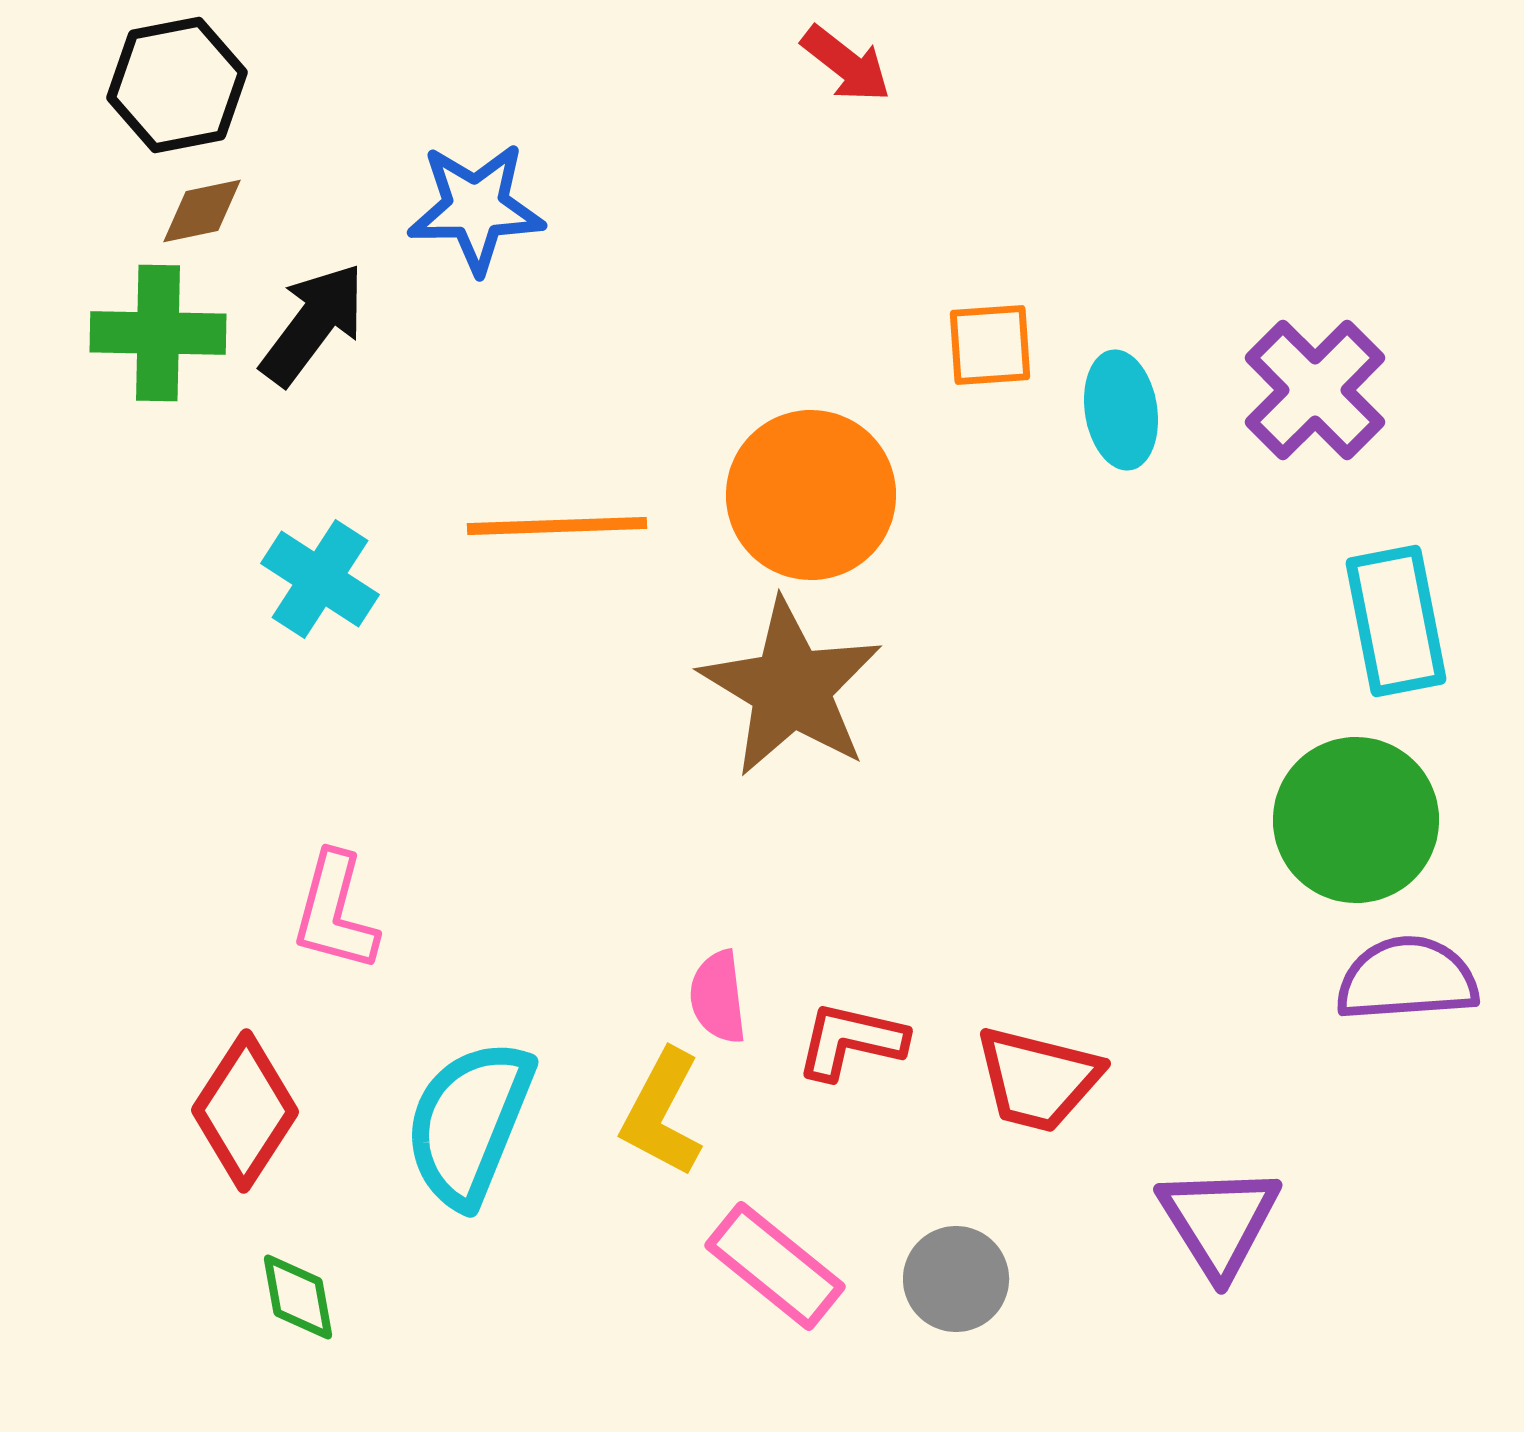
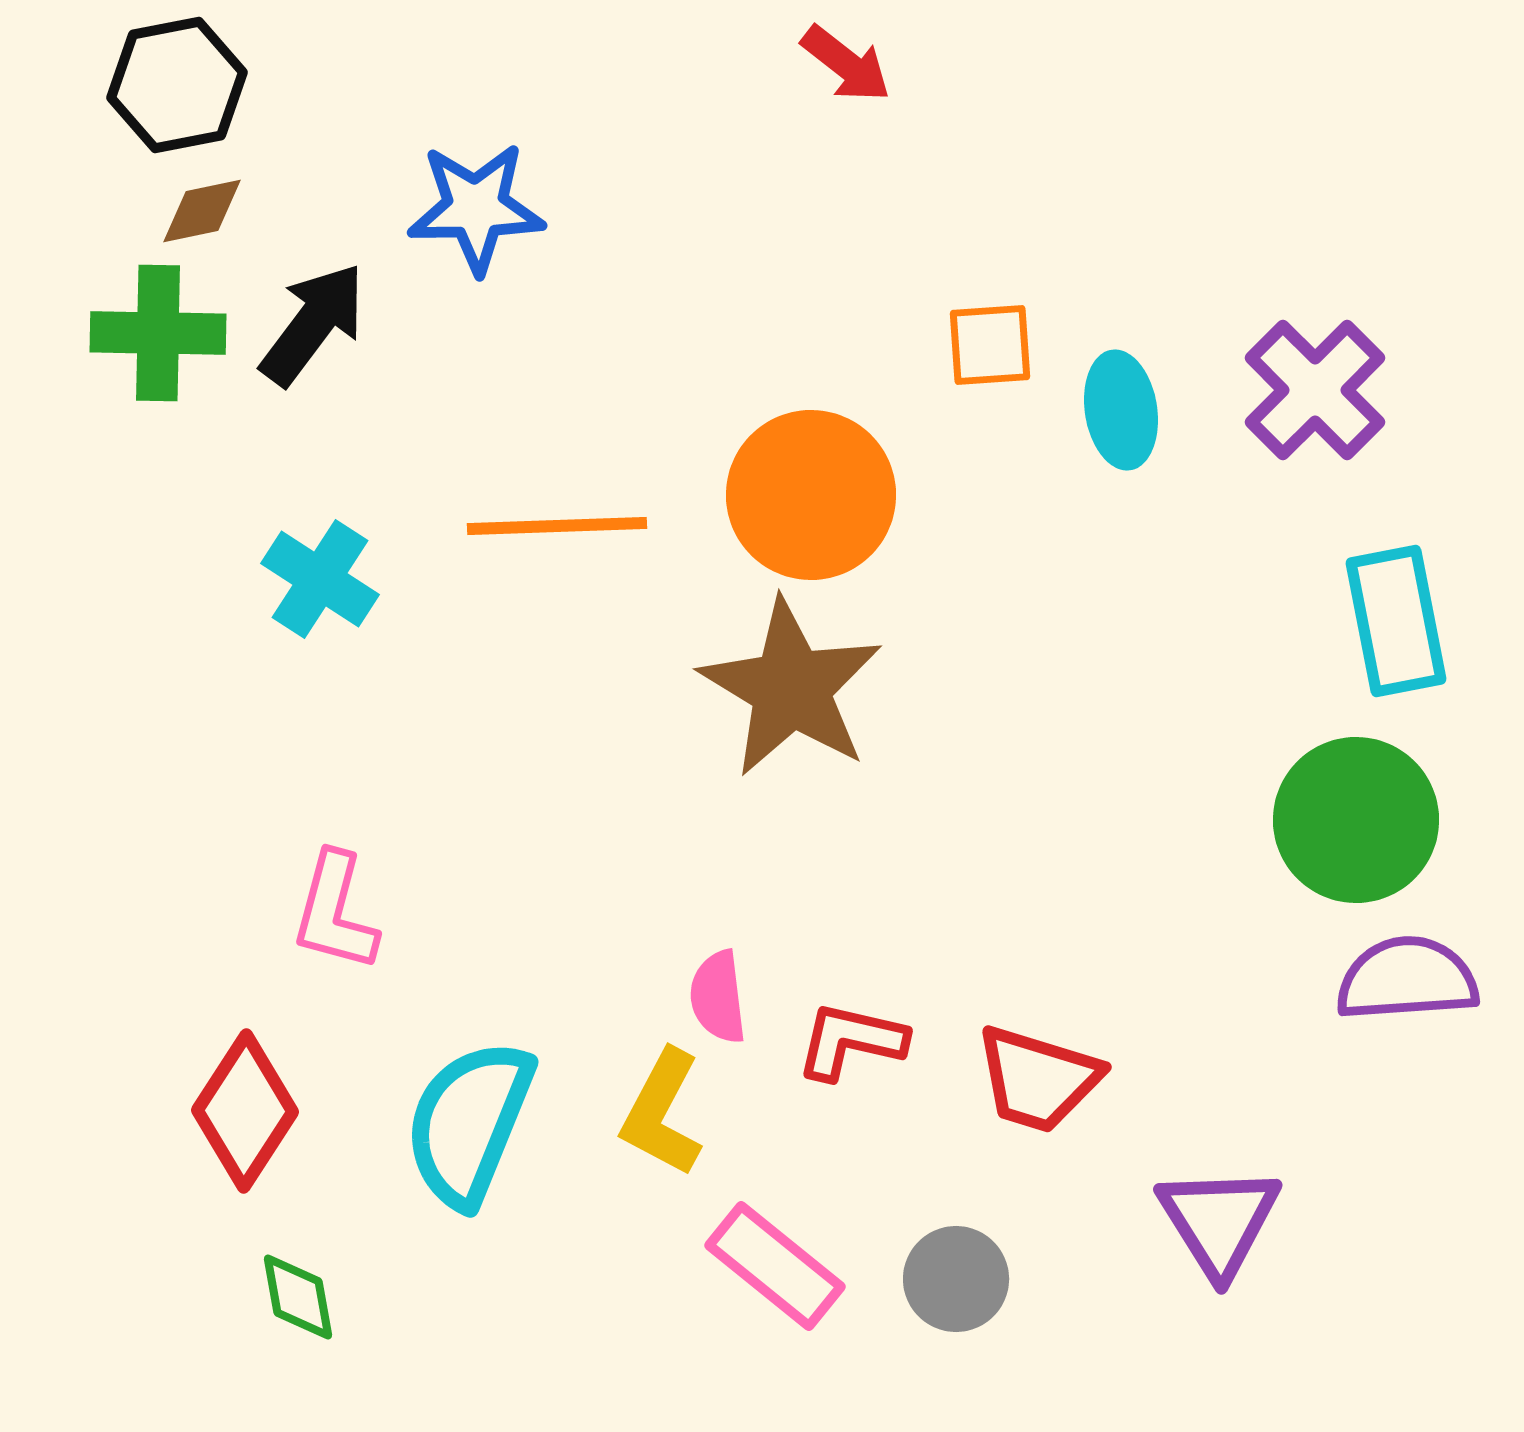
red trapezoid: rotated 3 degrees clockwise
